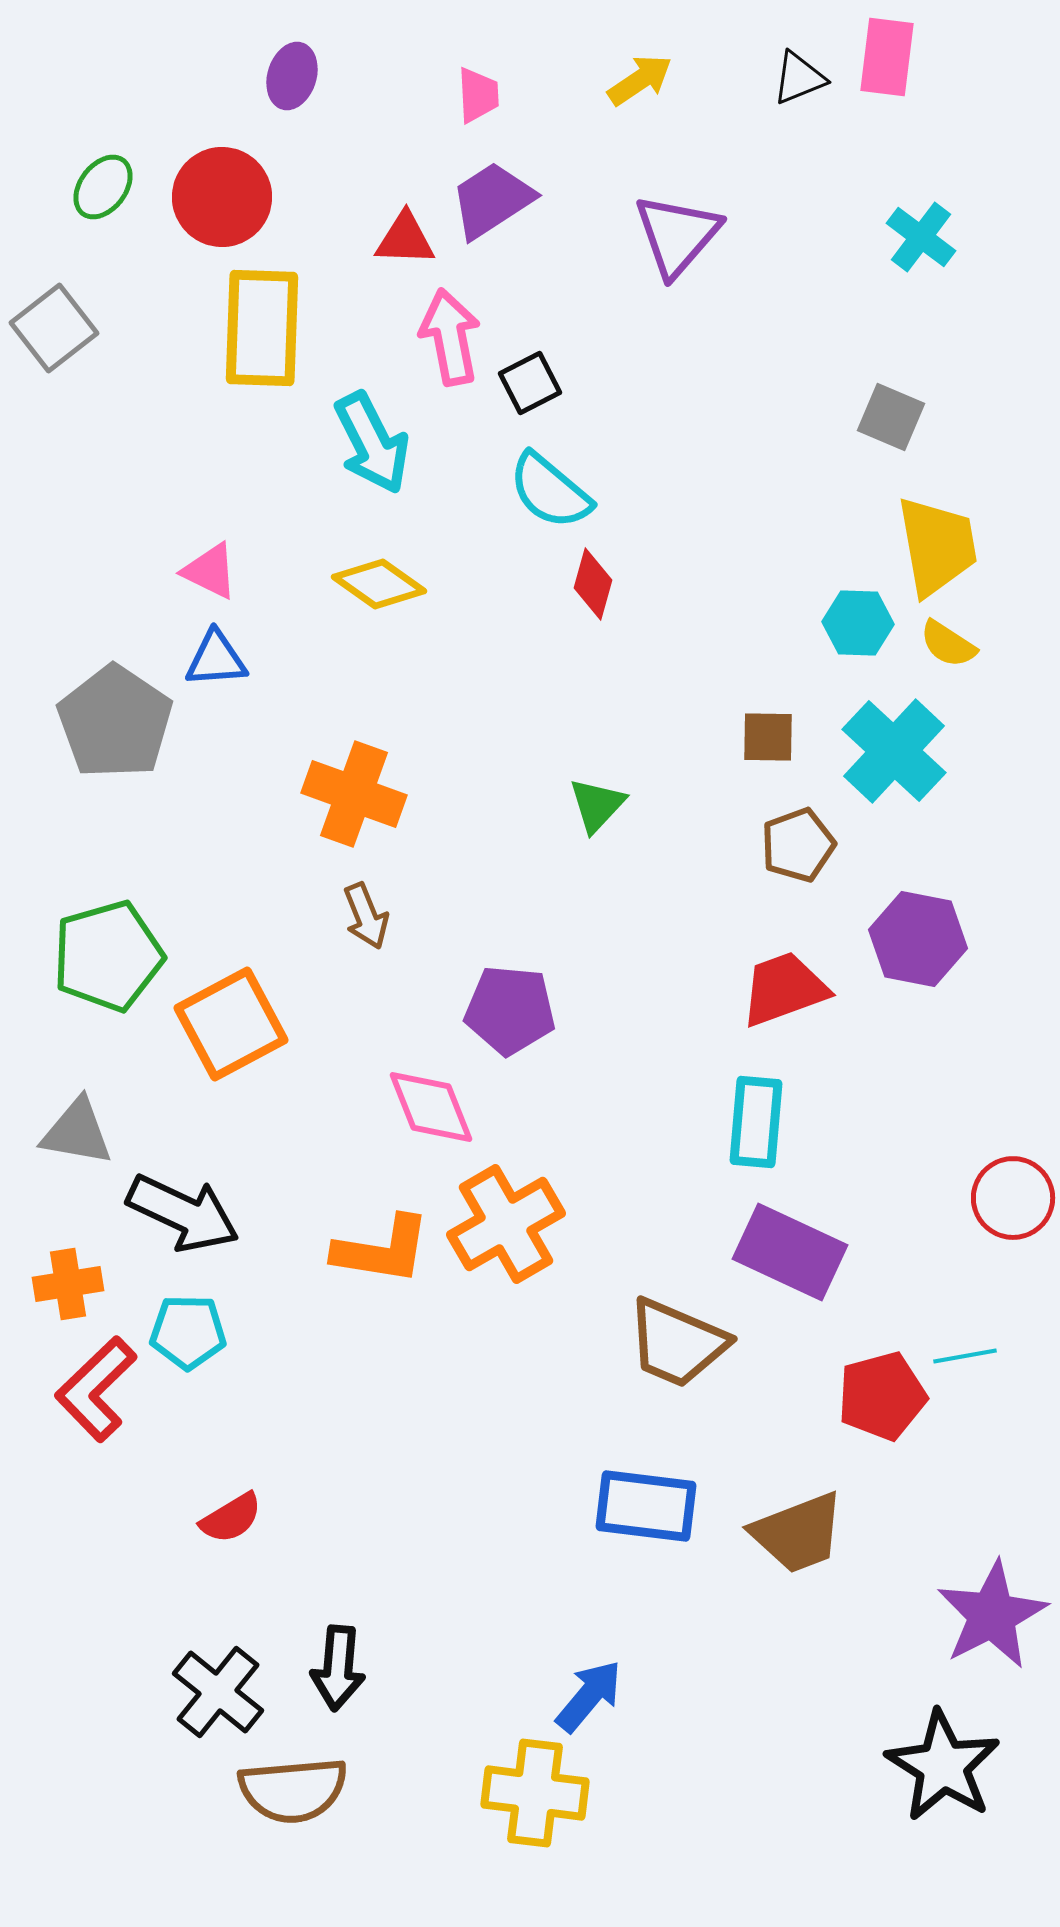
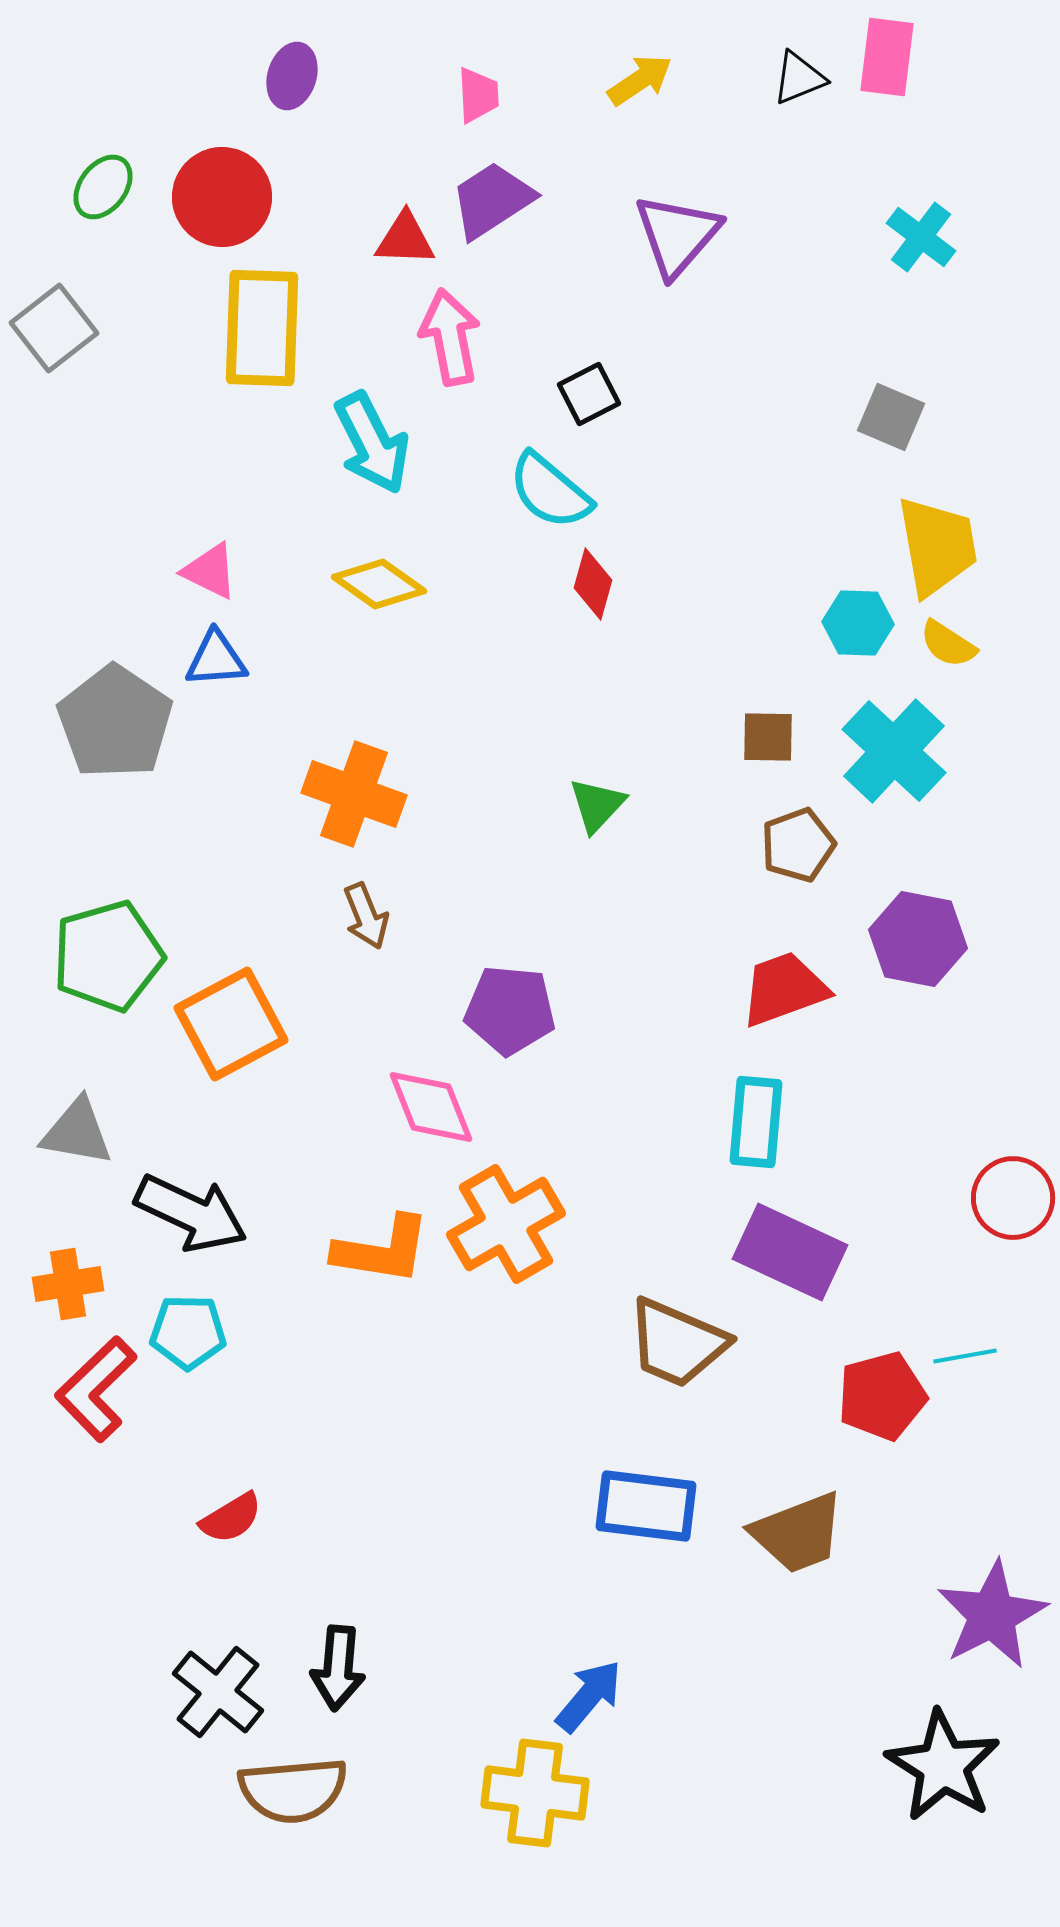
black square at (530, 383): moved 59 px right, 11 px down
black arrow at (183, 1213): moved 8 px right
